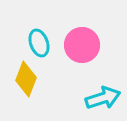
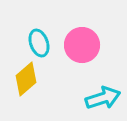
yellow diamond: rotated 28 degrees clockwise
